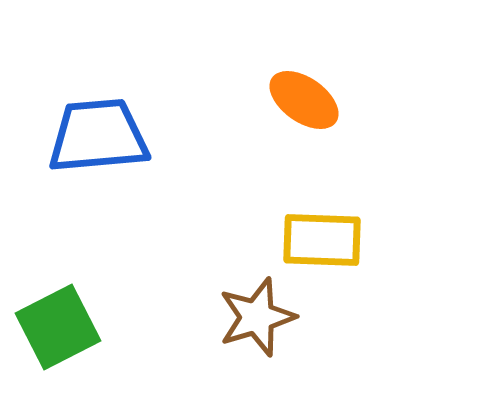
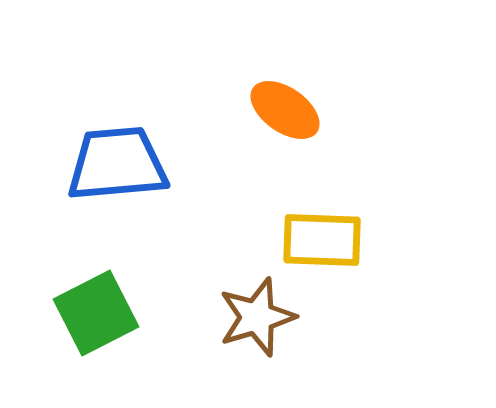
orange ellipse: moved 19 px left, 10 px down
blue trapezoid: moved 19 px right, 28 px down
green square: moved 38 px right, 14 px up
